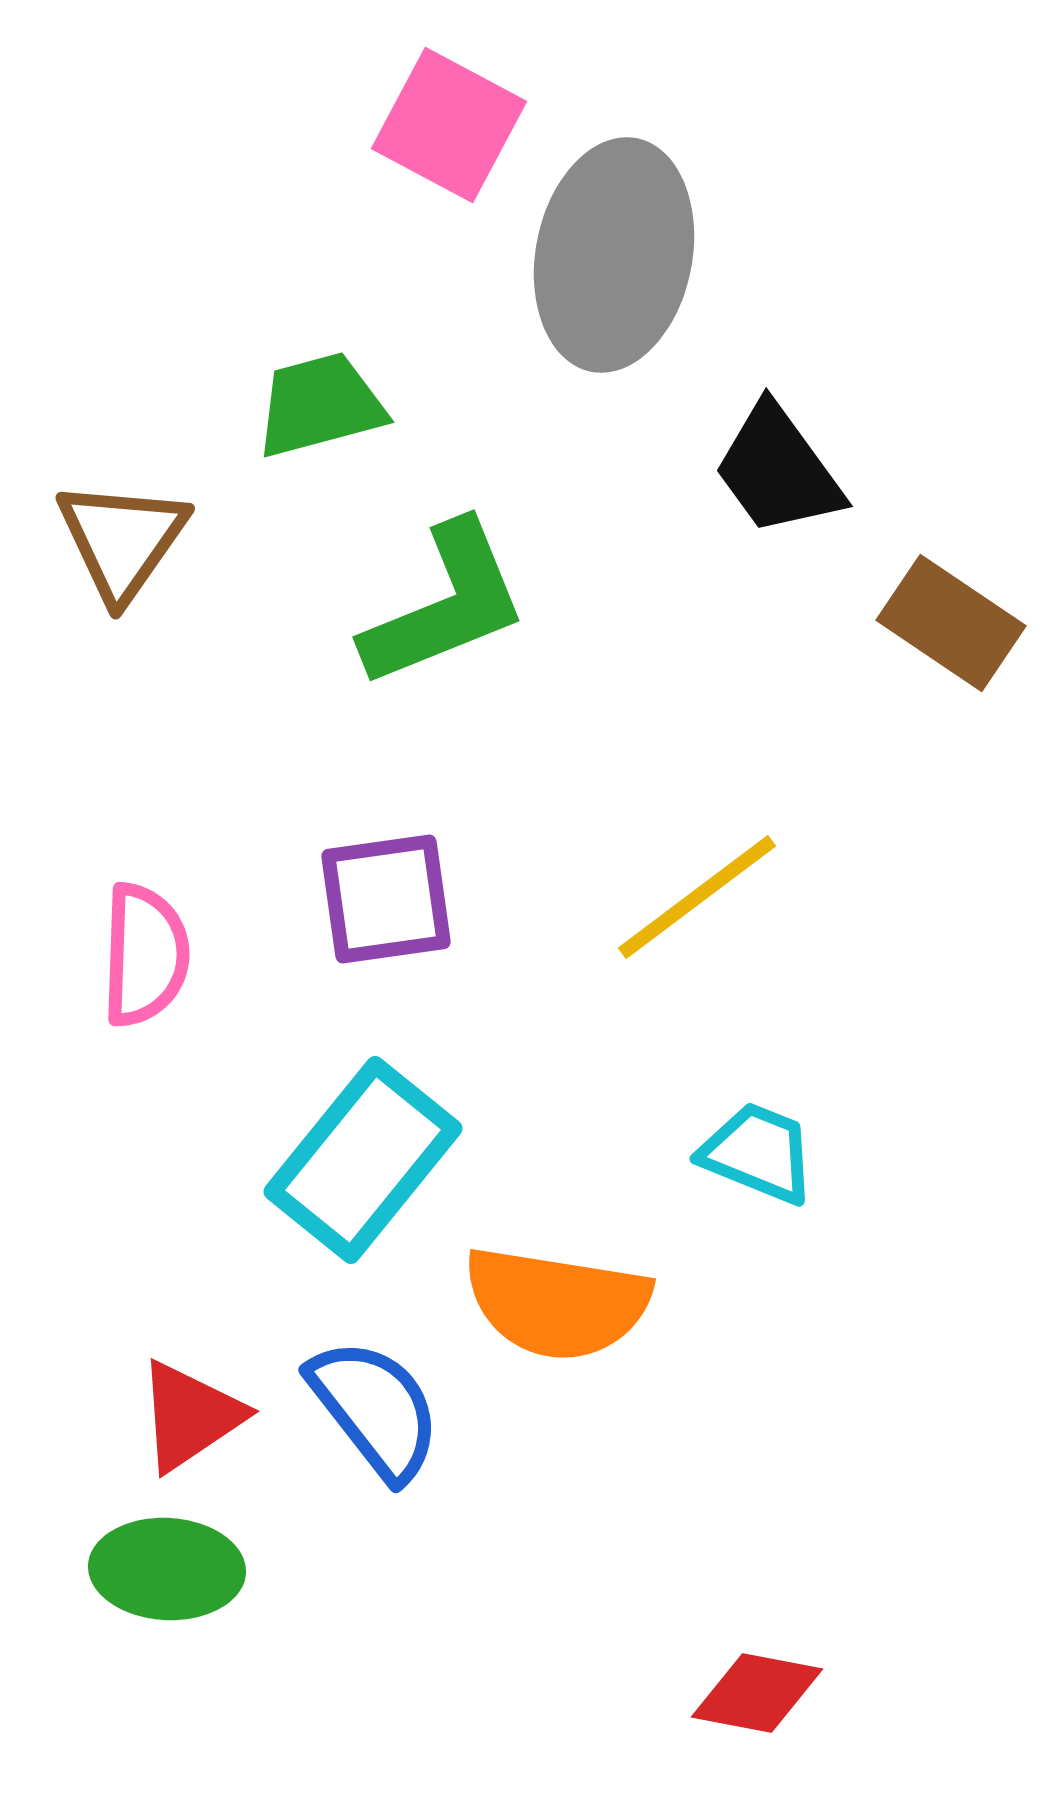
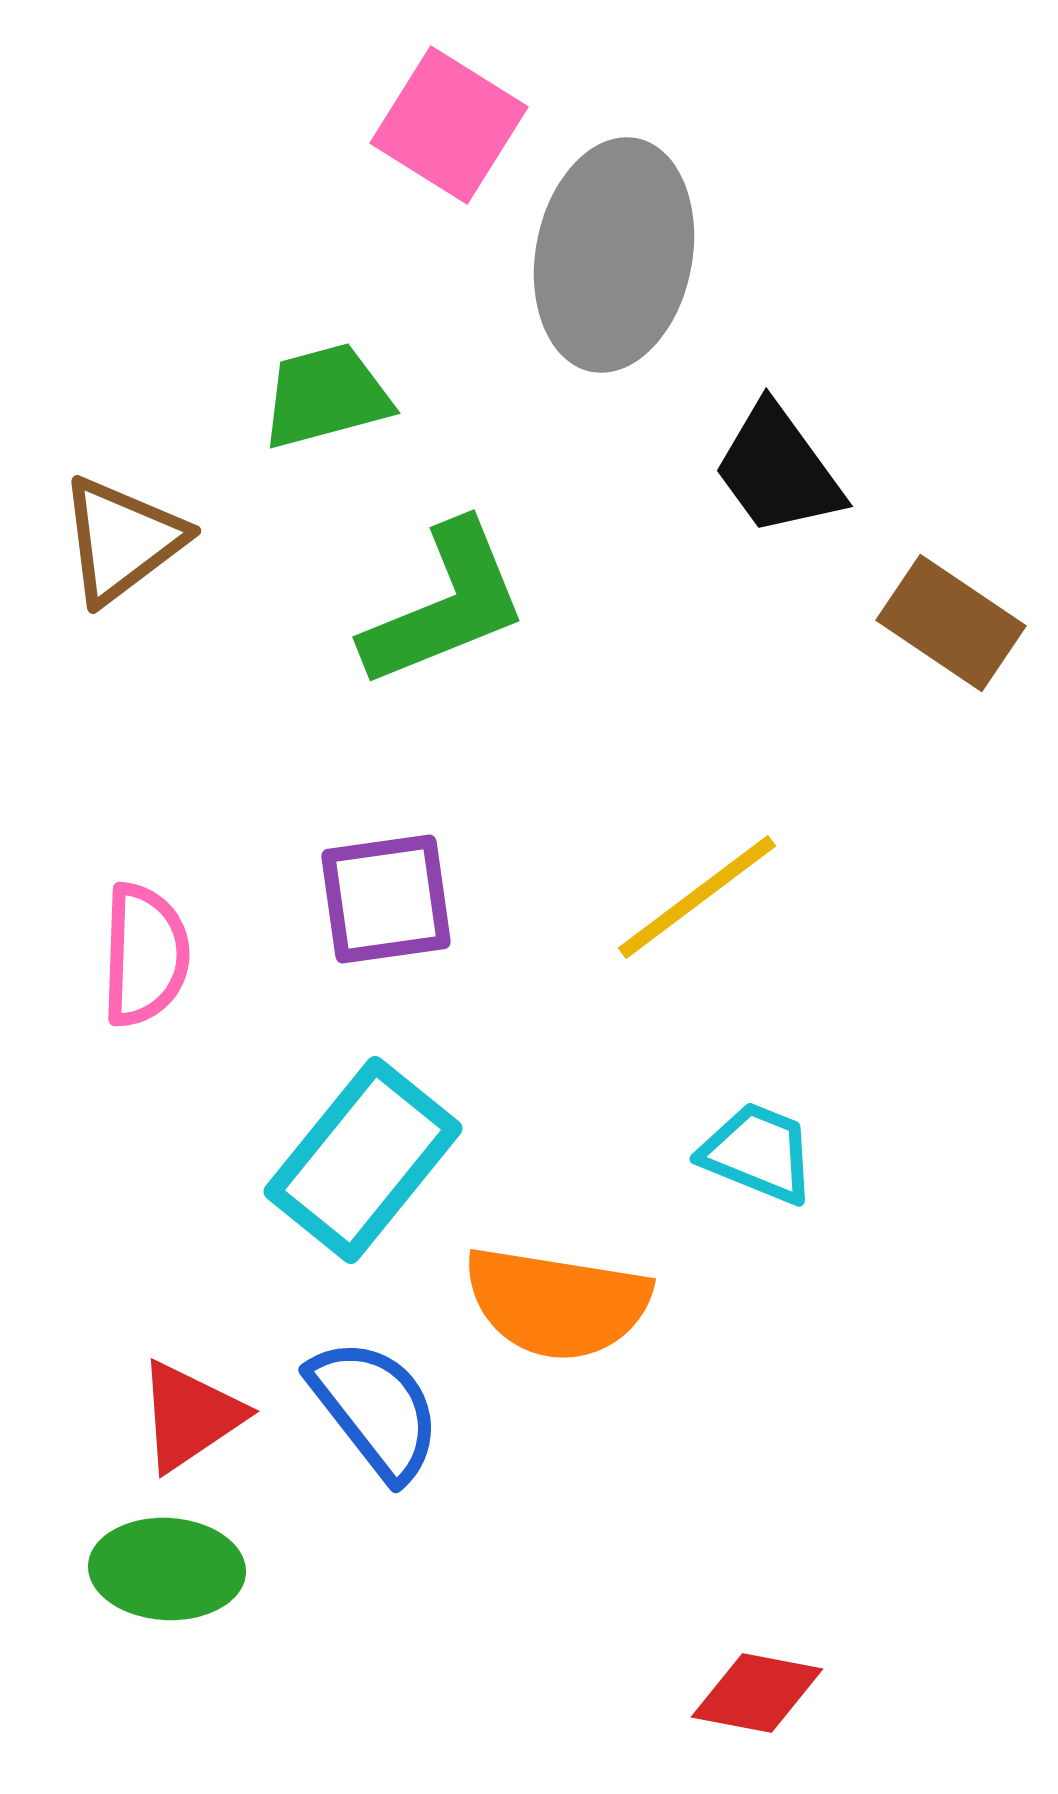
pink square: rotated 4 degrees clockwise
green trapezoid: moved 6 px right, 9 px up
brown triangle: rotated 18 degrees clockwise
